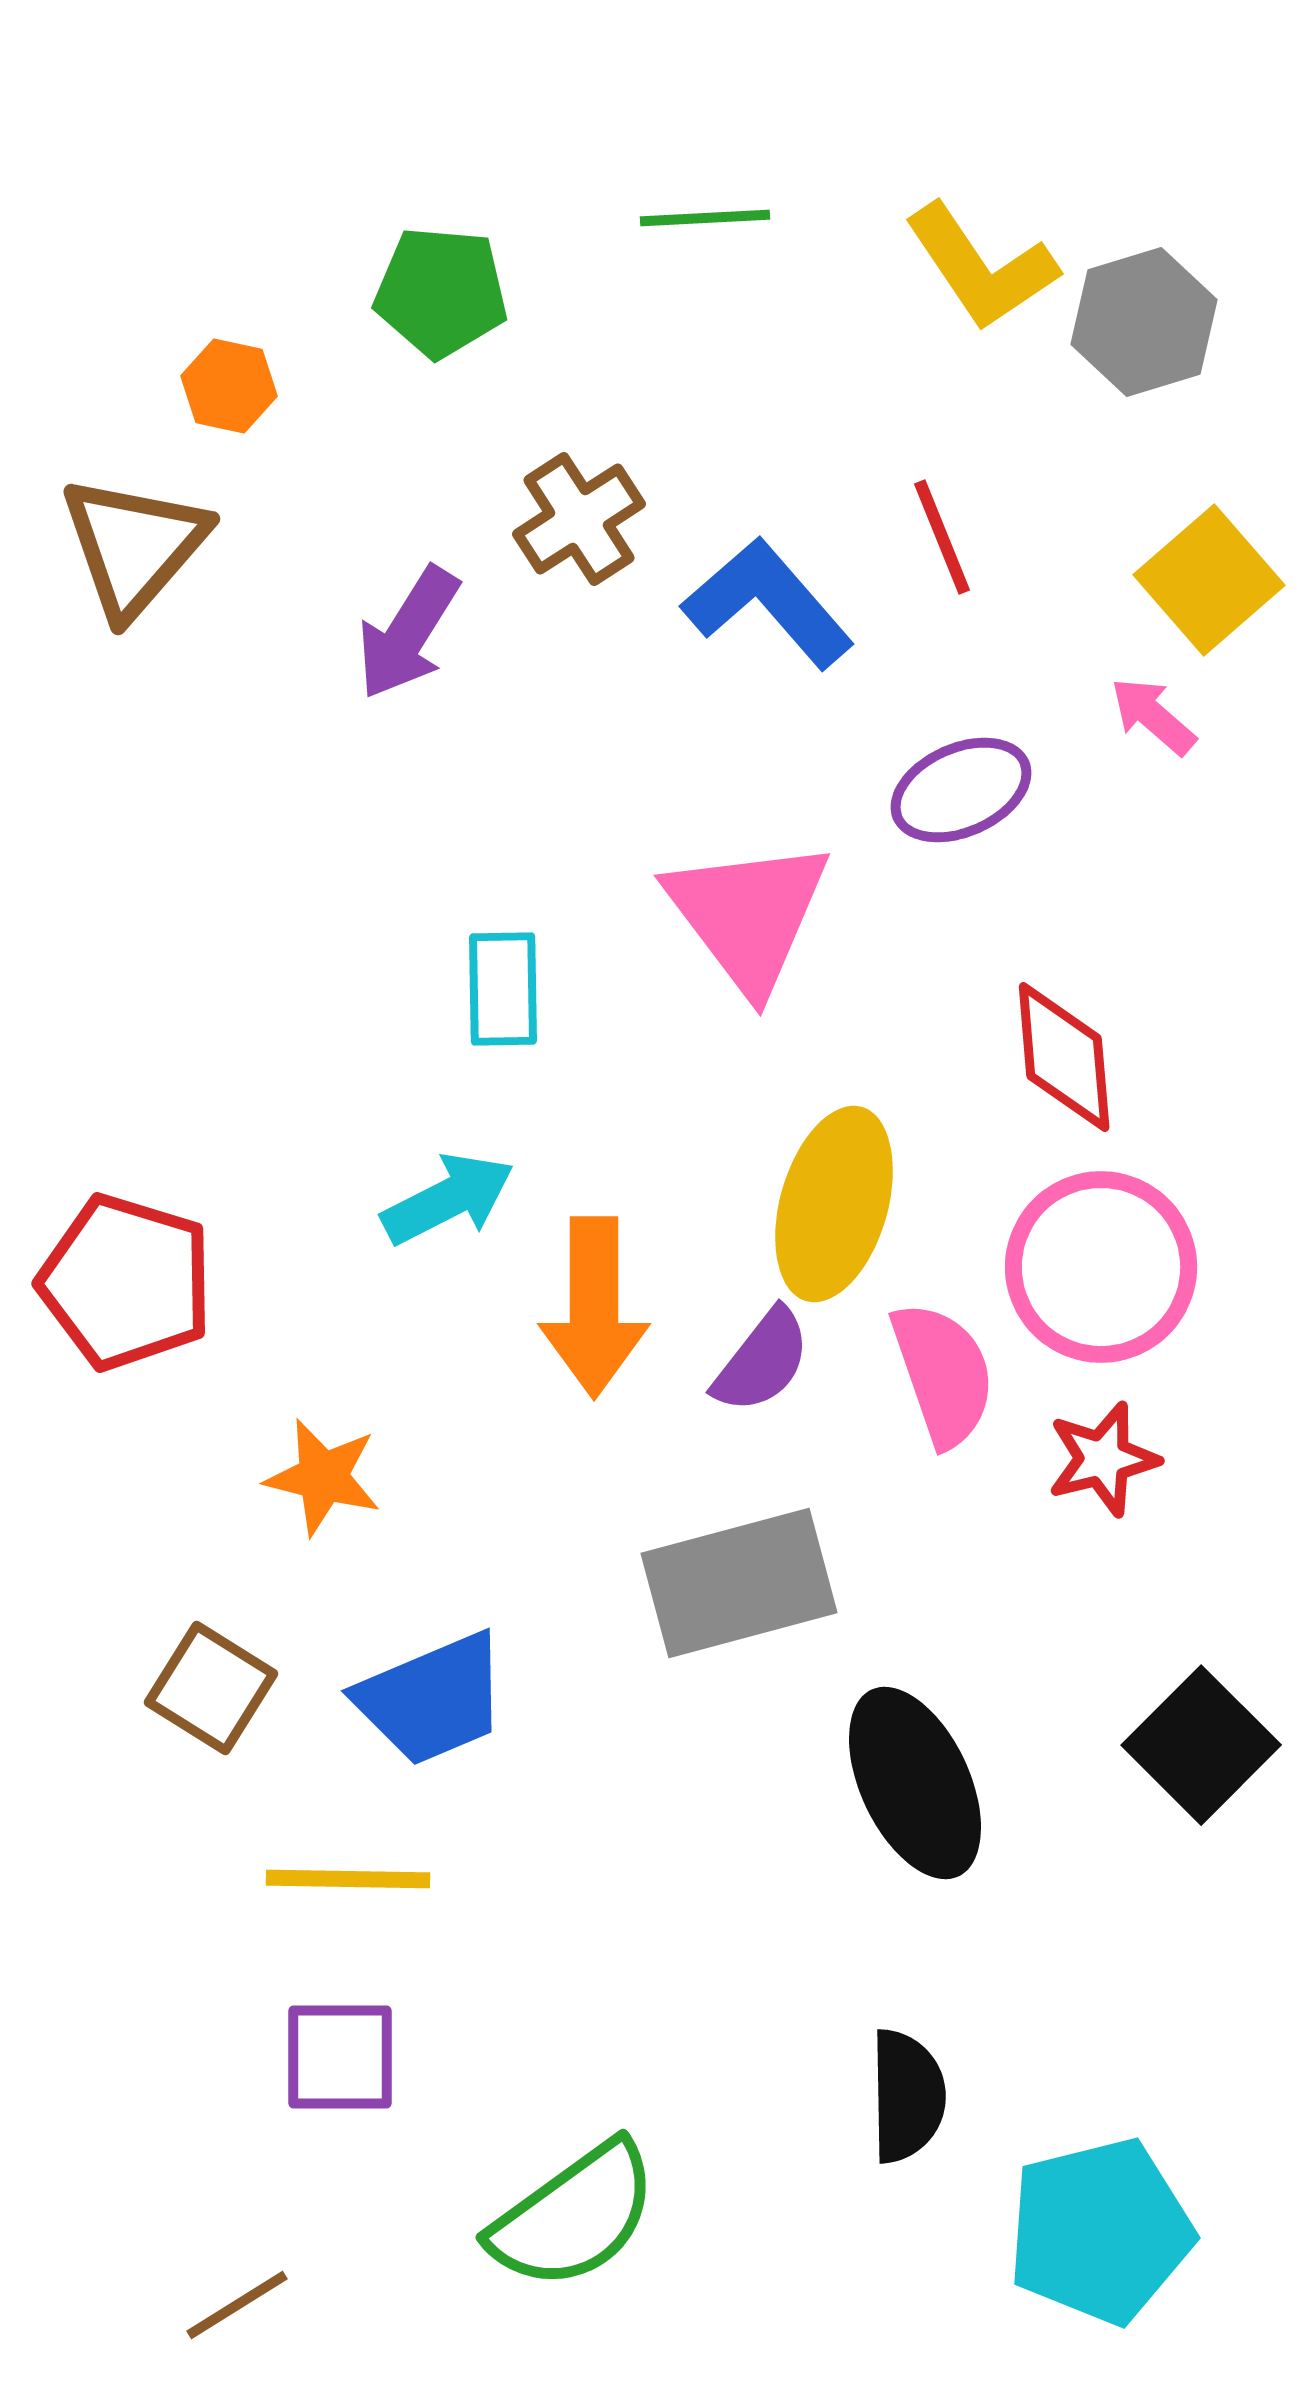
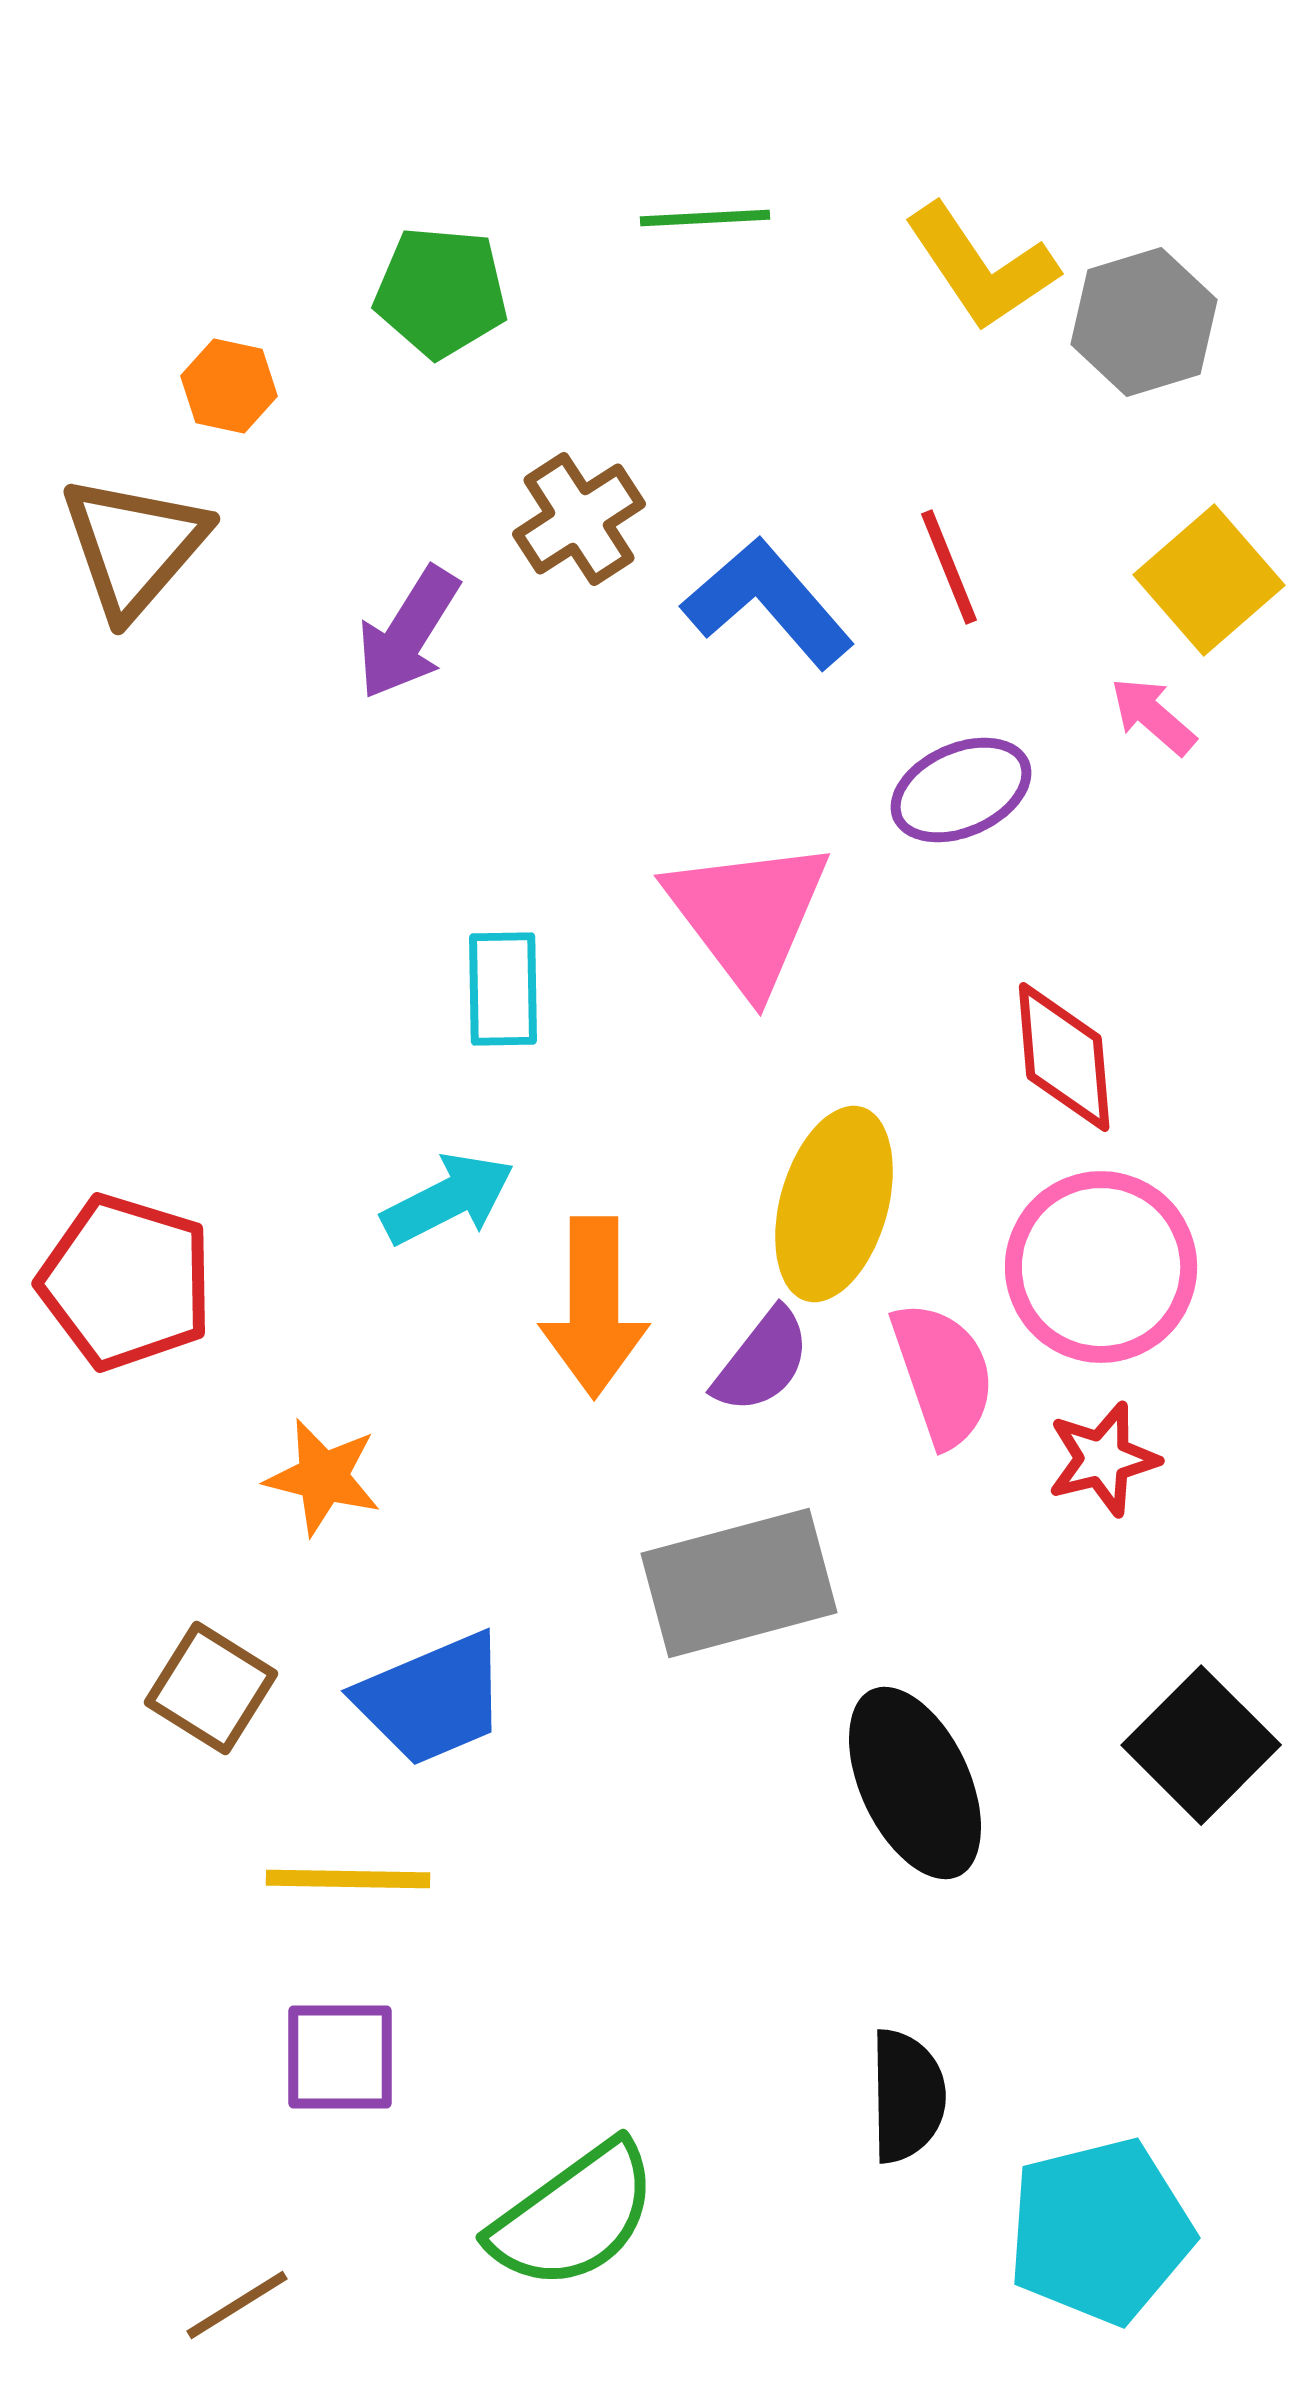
red line: moved 7 px right, 30 px down
